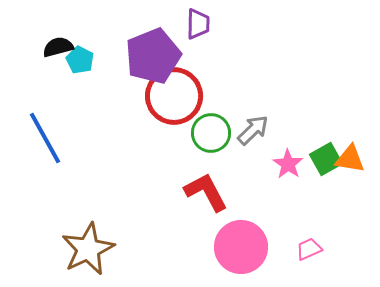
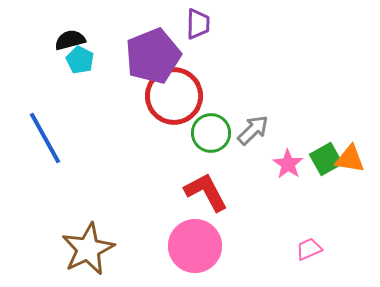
black semicircle: moved 12 px right, 7 px up
pink circle: moved 46 px left, 1 px up
